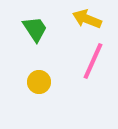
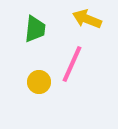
green trapezoid: rotated 40 degrees clockwise
pink line: moved 21 px left, 3 px down
